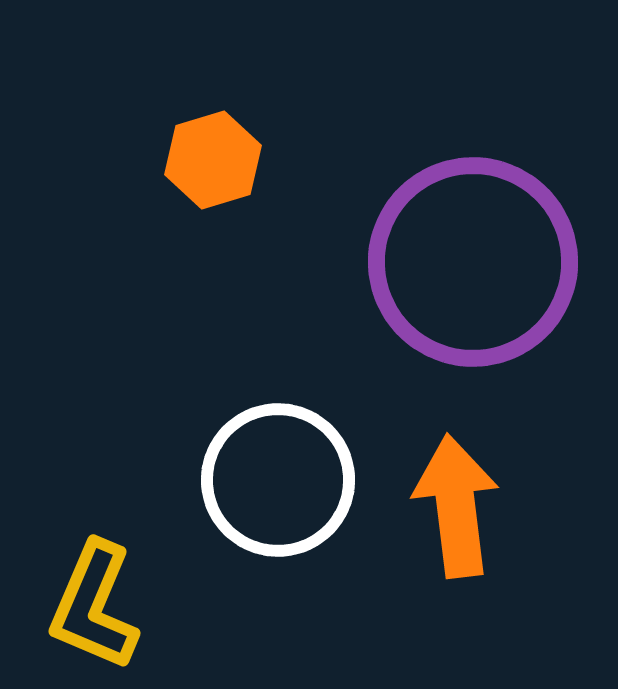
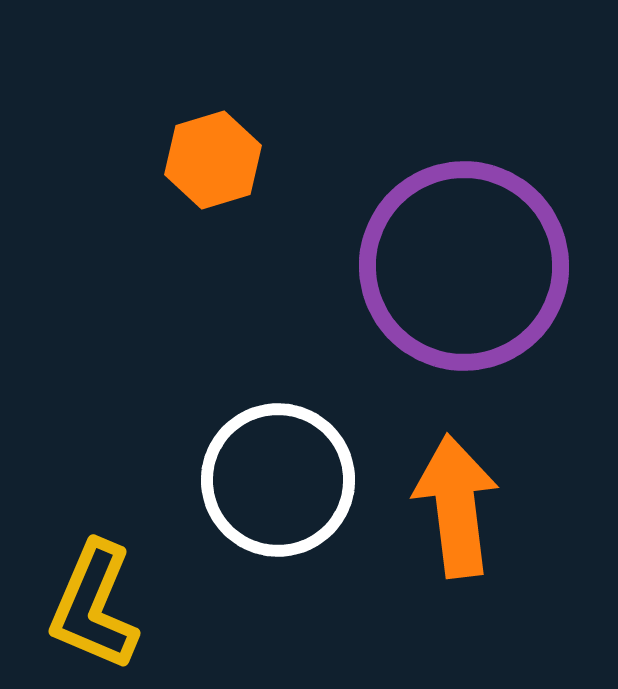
purple circle: moved 9 px left, 4 px down
